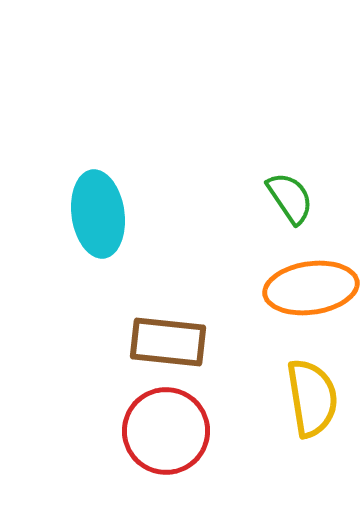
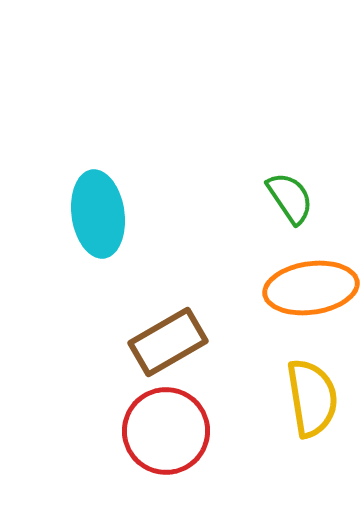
brown rectangle: rotated 36 degrees counterclockwise
